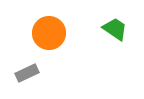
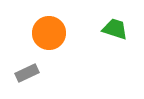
green trapezoid: rotated 16 degrees counterclockwise
